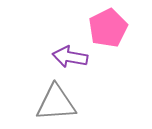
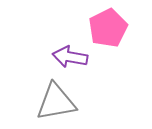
gray triangle: moved 1 px up; rotated 6 degrees counterclockwise
